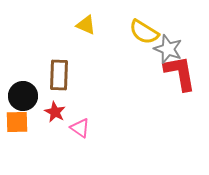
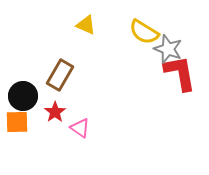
brown rectangle: moved 1 px right; rotated 28 degrees clockwise
red star: rotated 10 degrees clockwise
